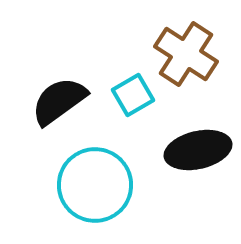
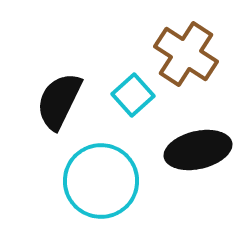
cyan square: rotated 12 degrees counterclockwise
black semicircle: rotated 28 degrees counterclockwise
cyan circle: moved 6 px right, 4 px up
